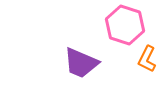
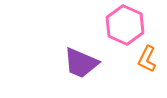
pink hexagon: rotated 6 degrees clockwise
